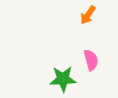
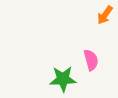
orange arrow: moved 17 px right
